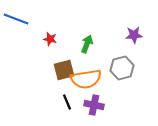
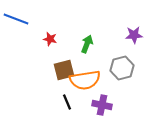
orange semicircle: moved 1 px left, 1 px down
purple cross: moved 8 px right
